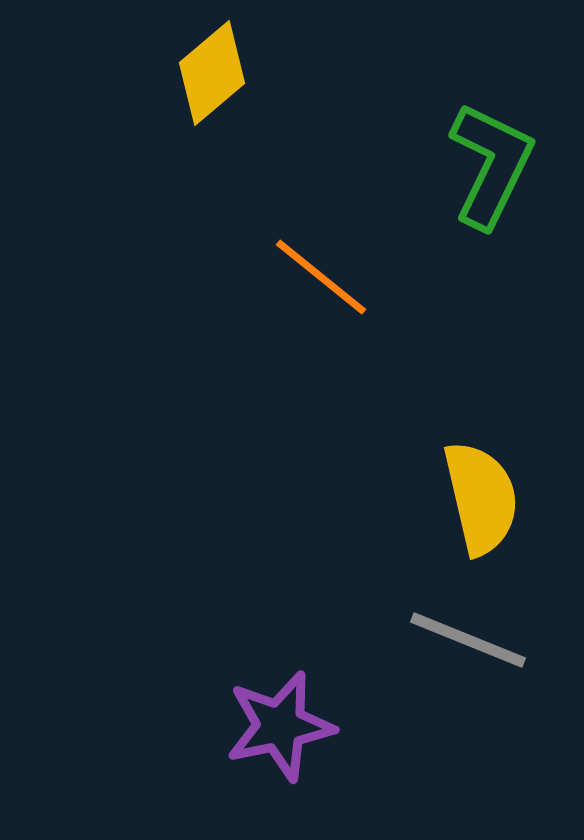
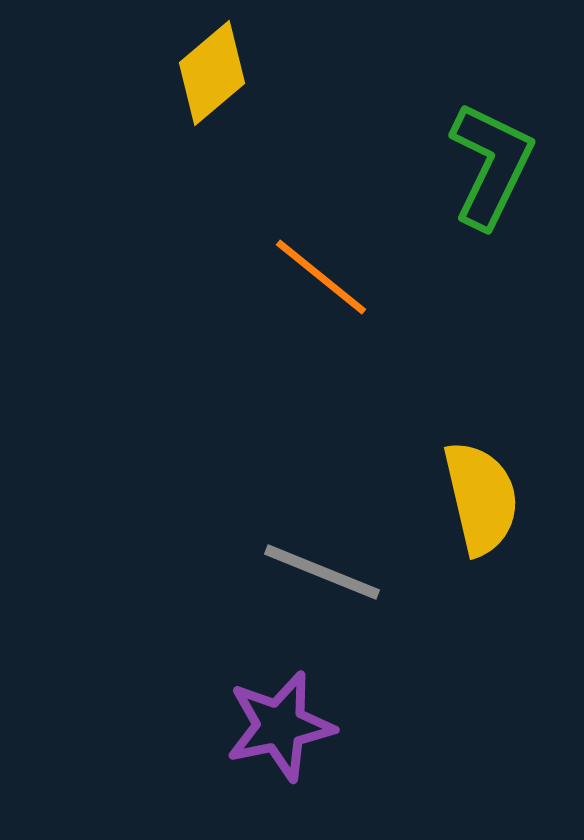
gray line: moved 146 px left, 68 px up
